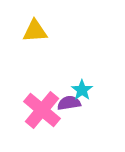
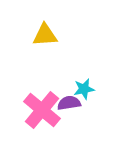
yellow triangle: moved 10 px right, 4 px down
cyan star: moved 2 px right, 1 px up; rotated 25 degrees clockwise
